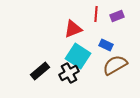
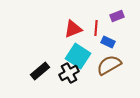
red line: moved 14 px down
blue rectangle: moved 2 px right, 3 px up
brown semicircle: moved 6 px left
